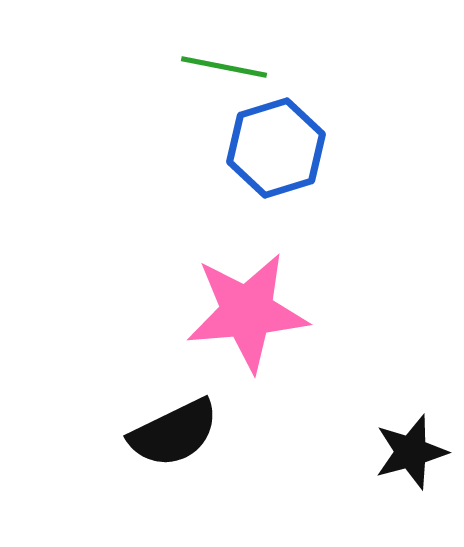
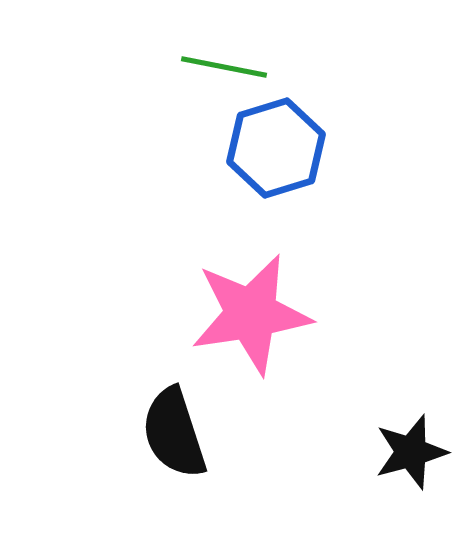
pink star: moved 4 px right, 2 px down; rotated 4 degrees counterclockwise
black semicircle: rotated 98 degrees clockwise
